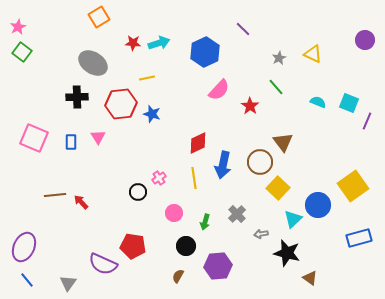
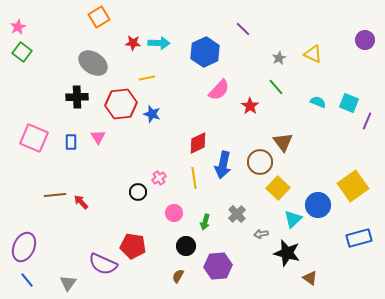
cyan arrow at (159, 43): rotated 20 degrees clockwise
